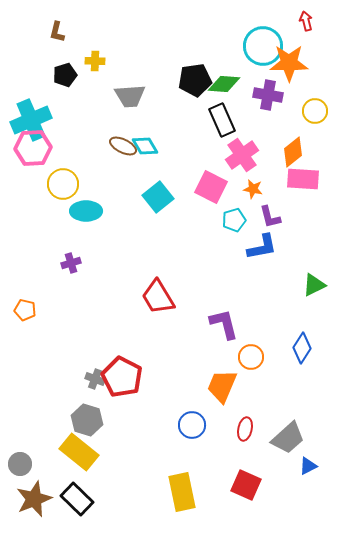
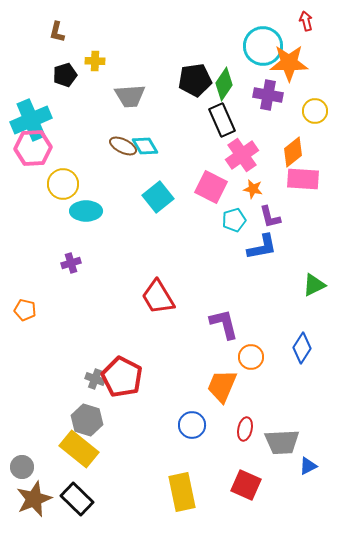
green diamond at (224, 84): rotated 60 degrees counterclockwise
gray trapezoid at (288, 438): moved 6 px left, 4 px down; rotated 39 degrees clockwise
yellow rectangle at (79, 452): moved 3 px up
gray circle at (20, 464): moved 2 px right, 3 px down
